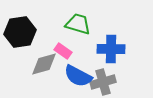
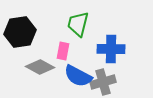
green trapezoid: rotated 92 degrees counterclockwise
pink rectangle: rotated 66 degrees clockwise
gray diamond: moved 4 px left, 3 px down; rotated 44 degrees clockwise
